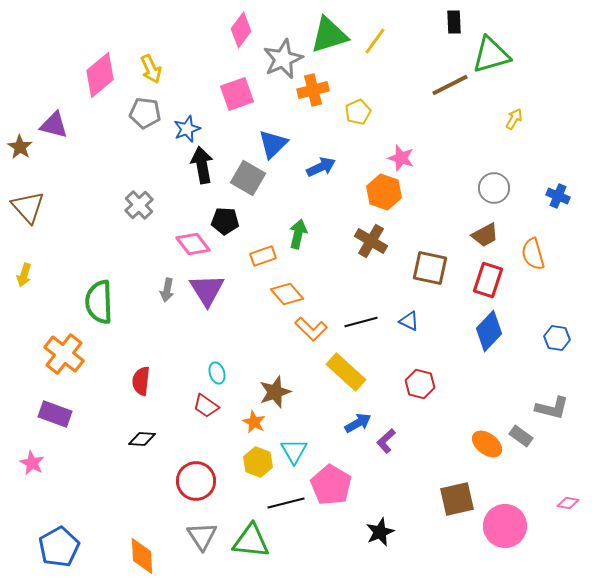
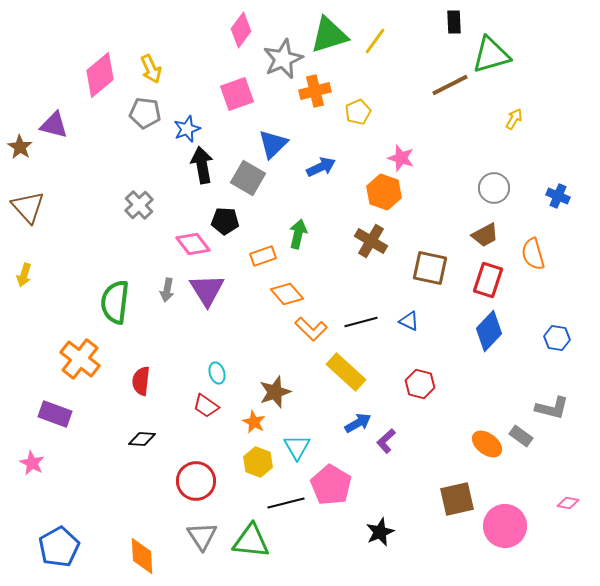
orange cross at (313, 90): moved 2 px right, 1 px down
green semicircle at (99, 302): moved 16 px right; rotated 9 degrees clockwise
orange cross at (64, 354): moved 16 px right, 5 px down
cyan triangle at (294, 451): moved 3 px right, 4 px up
